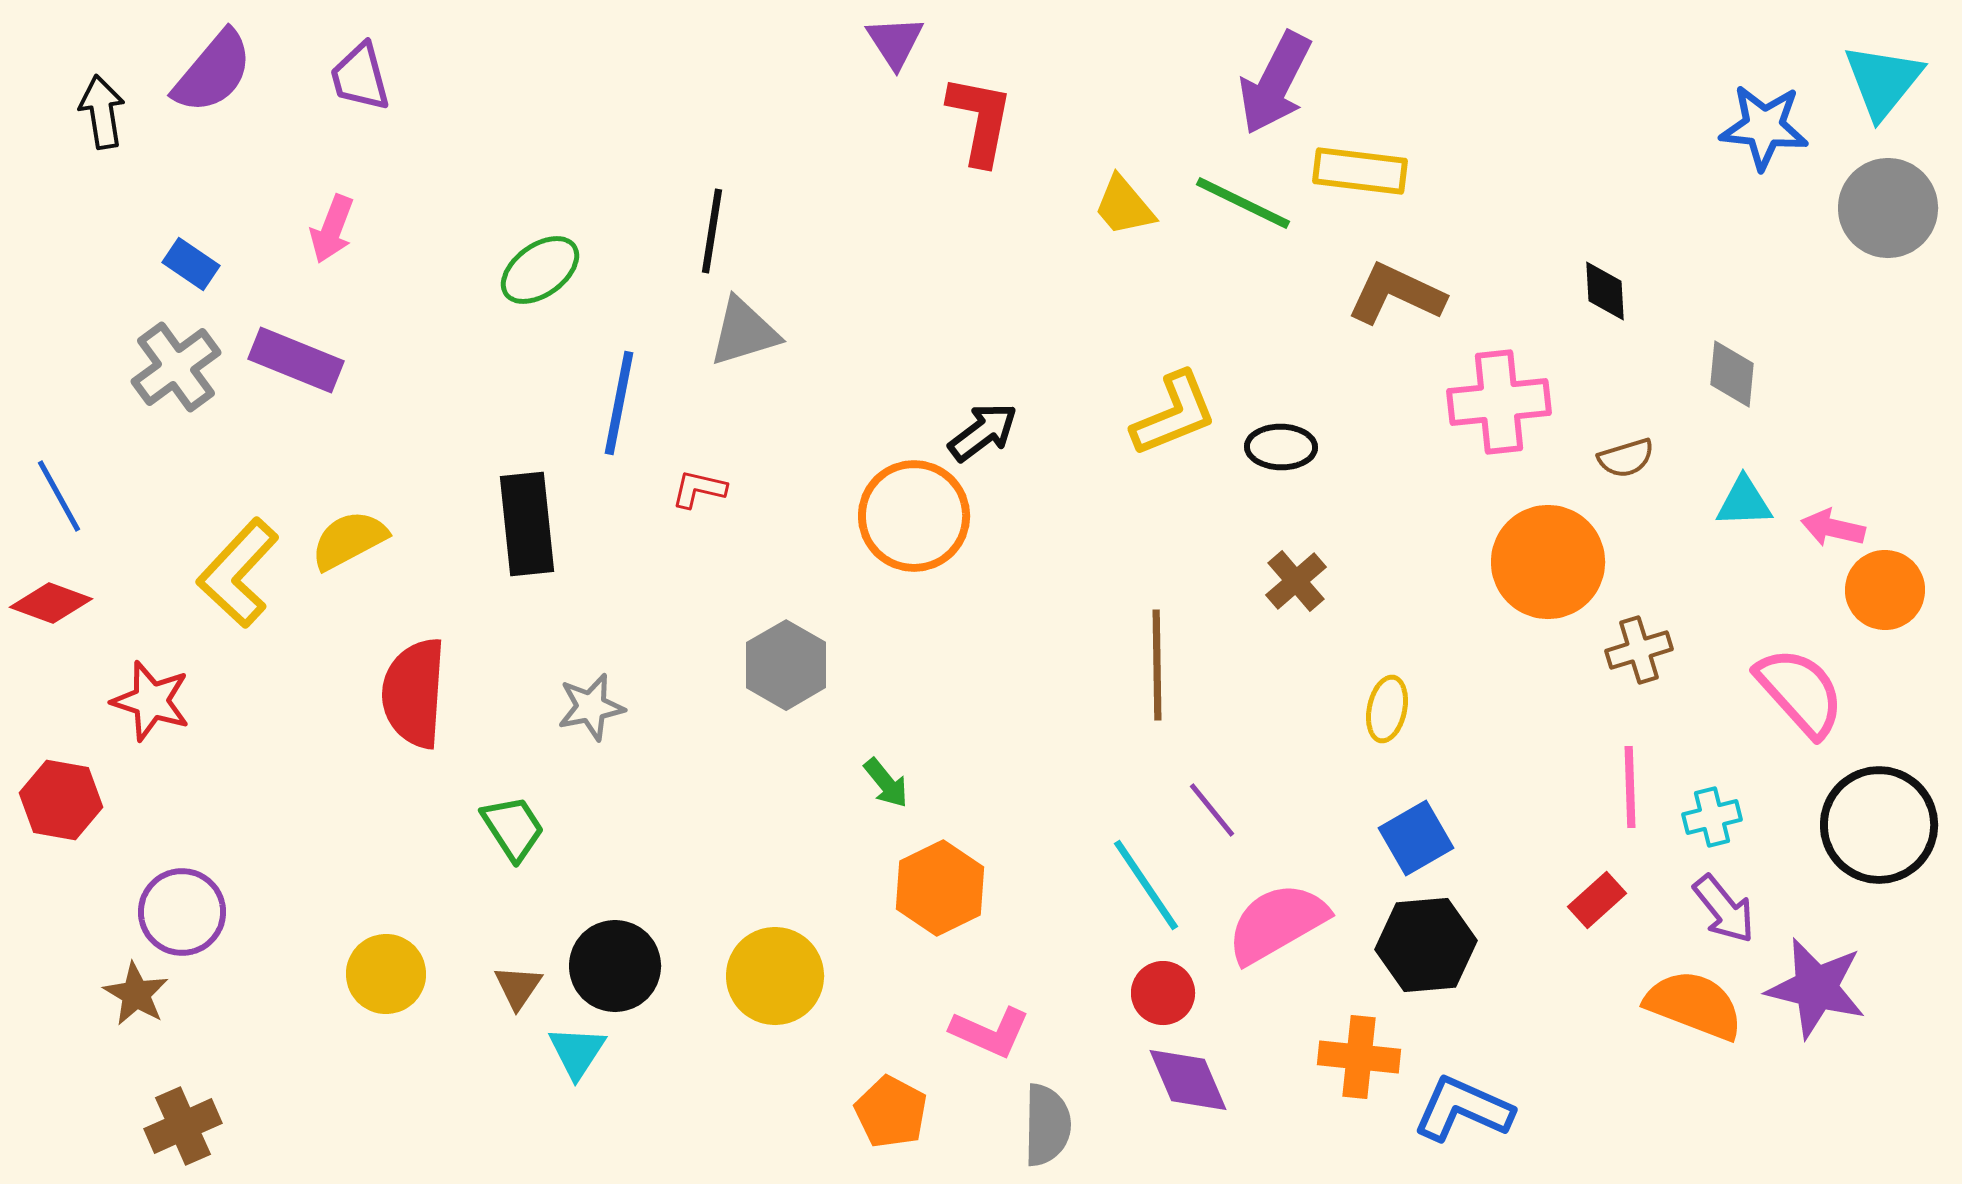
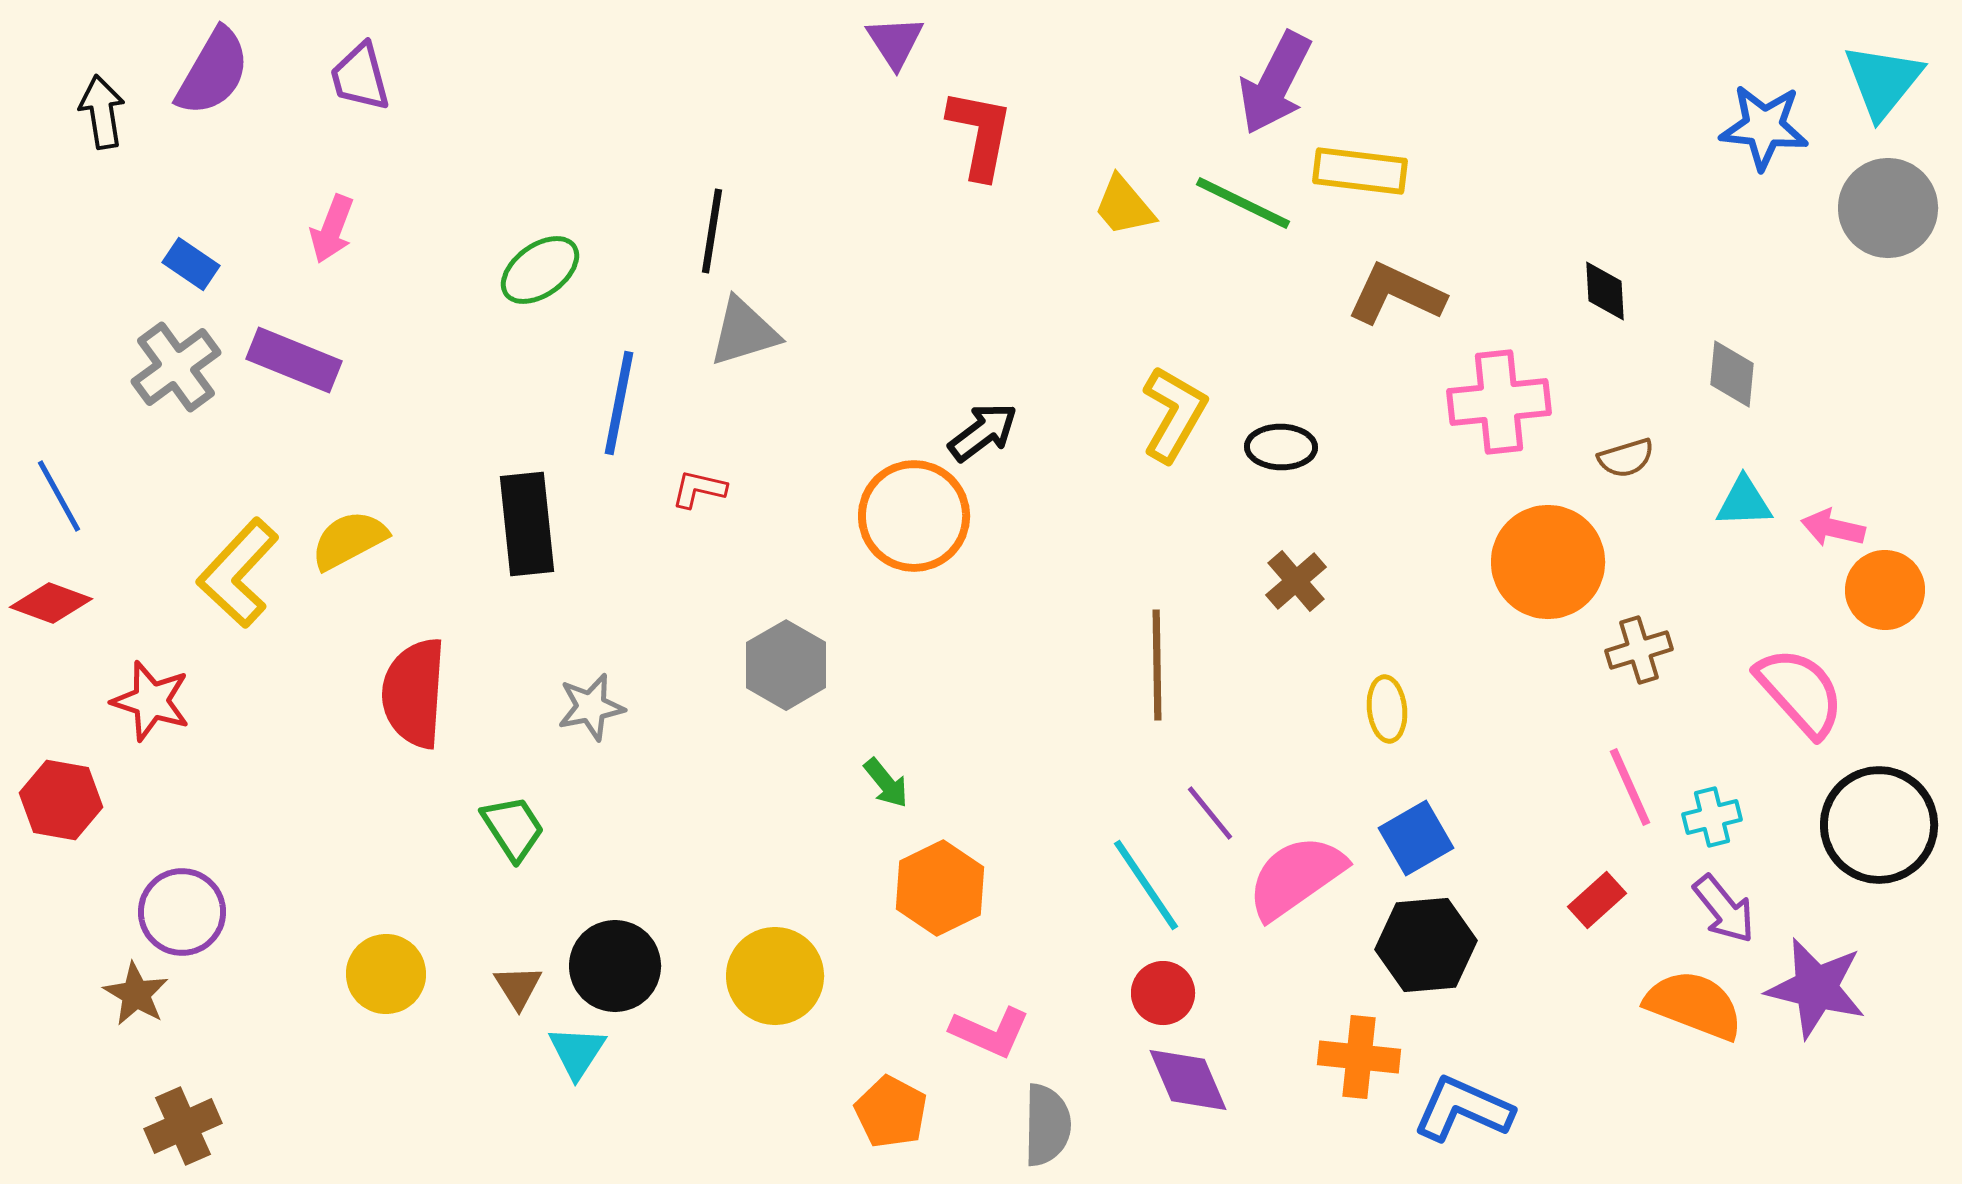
purple semicircle at (213, 72): rotated 10 degrees counterclockwise
red L-shape at (980, 120): moved 14 px down
purple rectangle at (296, 360): moved 2 px left
yellow L-shape at (1174, 414): rotated 38 degrees counterclockwise
yellow ellipse at (1387, 709): rotated 18 degrees counterclockwise
pink line at (1630, 787): rotated 22 degrees counterclockwise
purple line at (1212, 810): moved 2 px left, 3 px down
pink semicircle at (1277, 923): moved 19 px right, 46 px up; rotated 5 degrees counterclockwise
brown triangle at (518, 987): rotated 6 degrees counterclockwise
